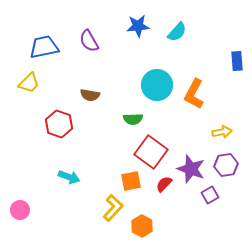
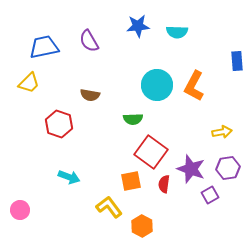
cyan semicircle: rotated 50 degrees clockwise
orange L-shape: moved 8 px up
purple hexagon: moved 2 px right, 3 px down
red semicircle: rotated 36 degrees counterclockwise
yellow L-shape: moved 4 px left, 1 px up; rotated 80 degrees counterclockwise
